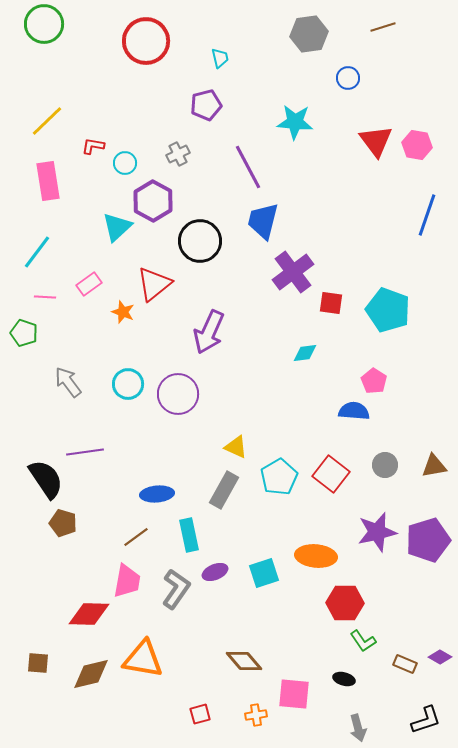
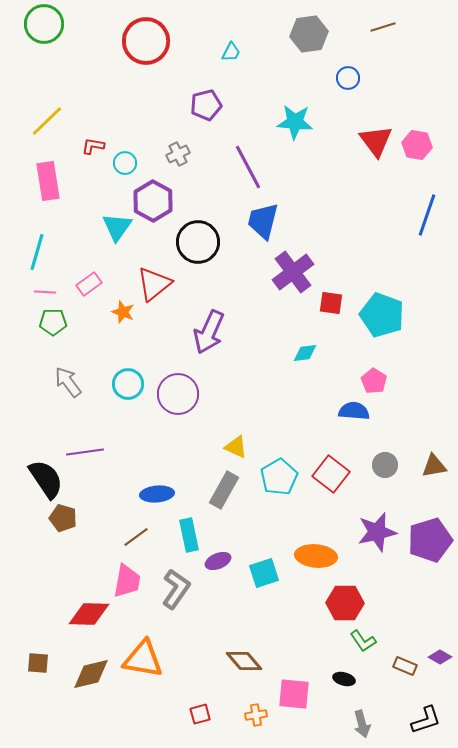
cyan trapezoid at (220, 58): moved 11 px right, 6 px up; rotated 40 degrees clockwise
cyan triangle at (117, 227): rotated 12 degrees counterclockwise
black circle at (200, 241): moved 2 px left, 1 px down
cyan line at (37, 252): rotated 21 degrees counterclockwise
pink line at (45, 297): moved 5 px up
cyan pentagon at (388, 310): moved 6 px left, 5 px down
green pentagon at (24, 333): moved 29 px right, 11 px up; rotated 20 degrees counterclockwise
brown pentagon at (63, 523): moved 5 px up
purple pentagon at (428, 540): moved 2 px right
purple ellipse at (215, 572): moved 3 px right, 11 px up
brown rectangle at (405, 664): moved 2 px down
gray arrow at (358, 728): moved 4 px right, 4 px up
